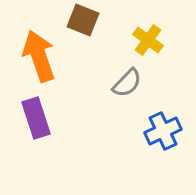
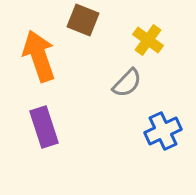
purple rectangle: moved 8 px right, 9 px down
